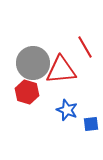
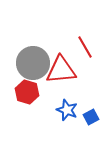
blue square: moved 7 px up; rotated 21 degrees counterclockwise
